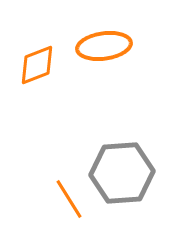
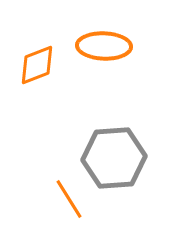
orange ellipse: rotated 10 degrees clockwise
gray hexagon: moved 8 px left, 15 px up
